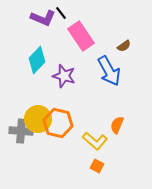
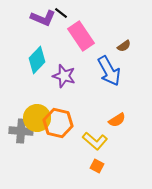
black line: rotated 16 degrees counterclockwise
yellow circle: moved 1 px left, 1 px up
orange semicircle: moved 5 px up; rotated 144 degrees counterclockwise
